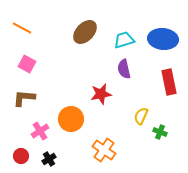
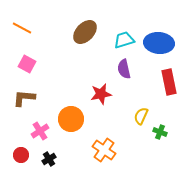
blue ellipse: moved 4 px left, 4 px down
red circle: moved 1 px up
